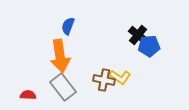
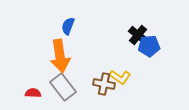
brown cross: moved 4 px down
red semicircle: moved 5 px right, 2 px up
